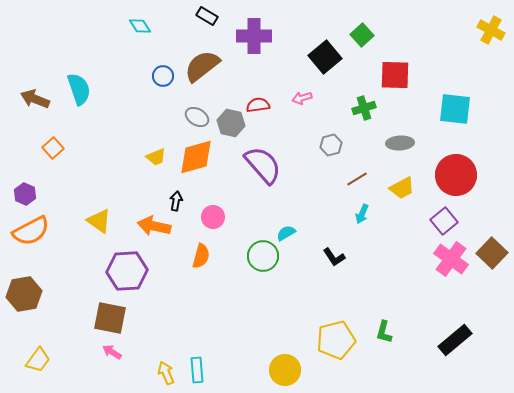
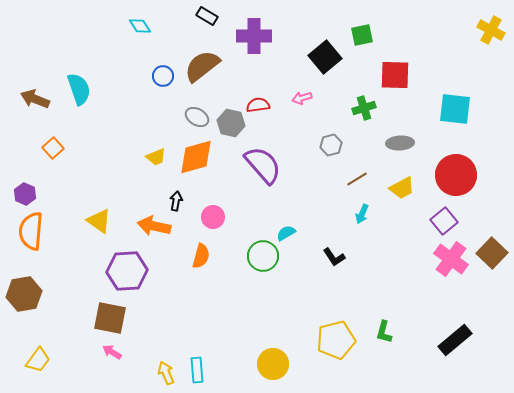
green square at (362, 35): rotated 30 degrees clockwise
orange semicircle at (31, 231): rotated 123 degrees clockwise
yellow circle at (285, 370): moved 12 px left, 6 px up
